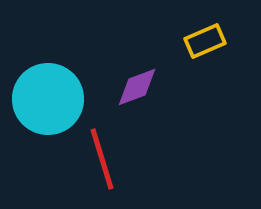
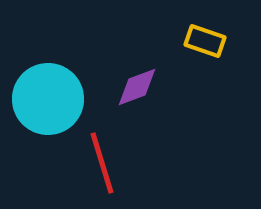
yellow rectangle: rotated 42 degrees clockwise
red line: moved 4 px down
